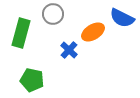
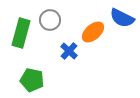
gray circle: moved 3 px left, 6 px down
orange ellipse: rotated 10 degrees counterclockwise
blue cross: moved 1 px down
